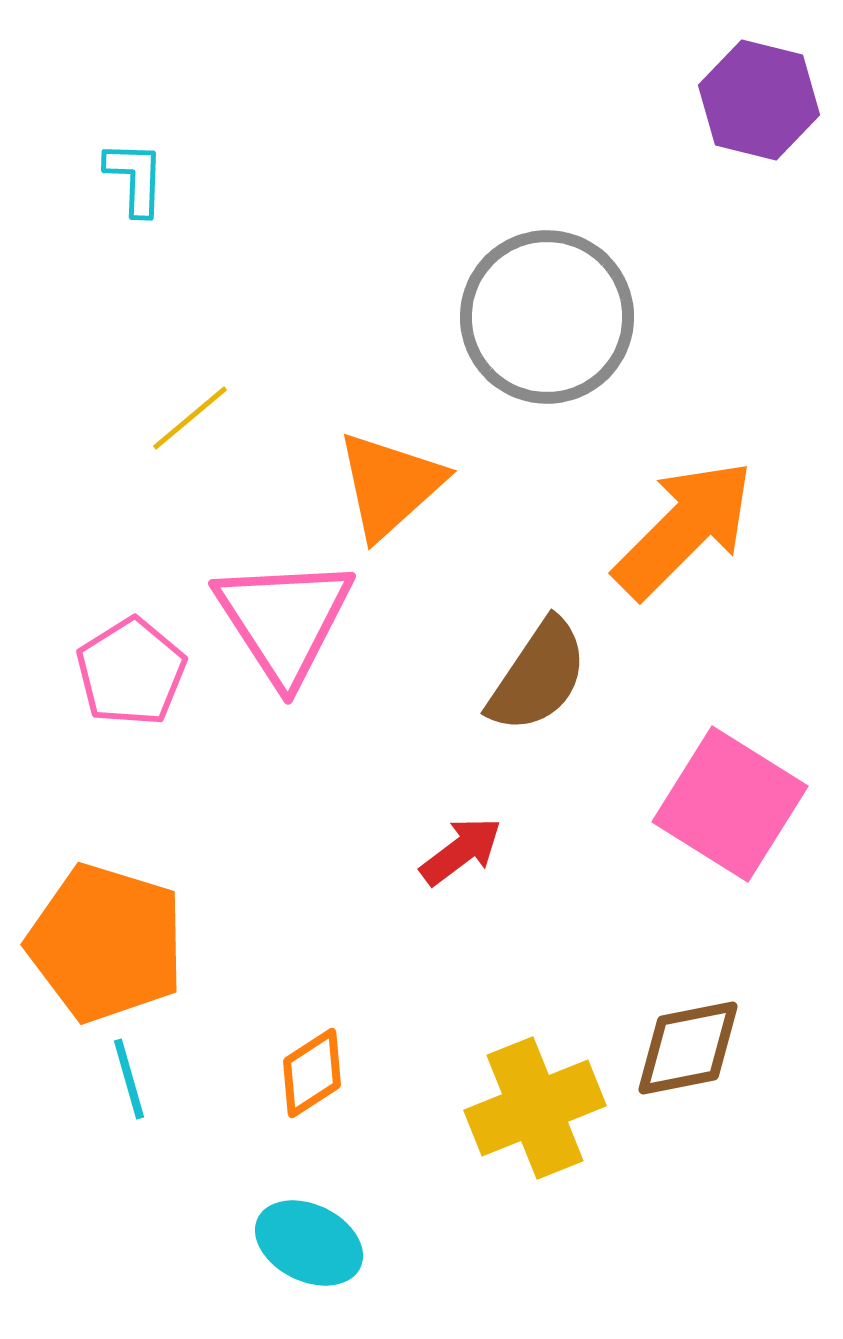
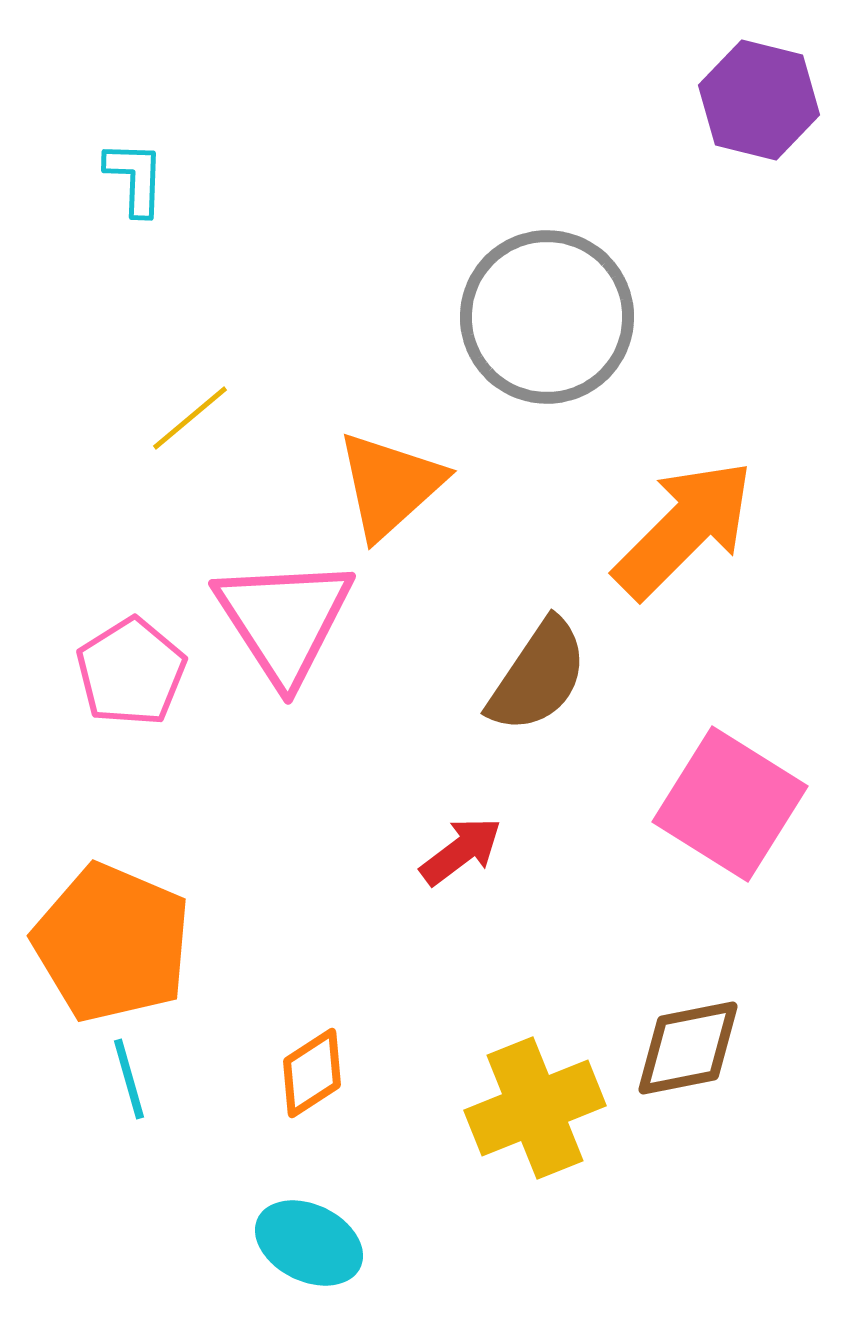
orange pentagon: moved 6 px right; rotated 6 degrees clockwise
